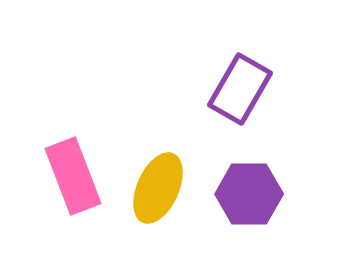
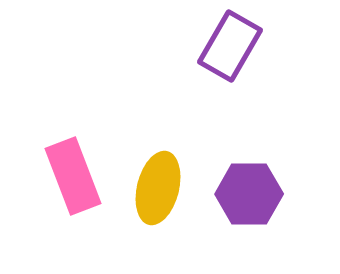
purple rectangle: moved 10 px left, 43 px up
yellow ellipse: rotated 10 degrees counterclockwise
